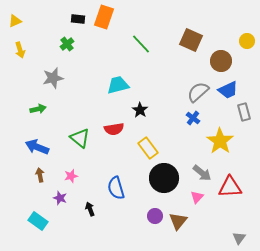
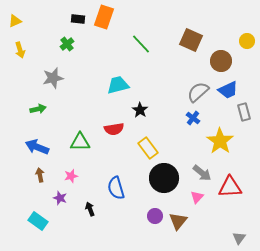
green triangle: moved 4 px down; rotated 40 degrees counterclockwise
